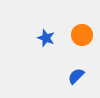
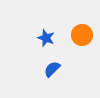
blue semicircle: moved 24 px left, 7 px up
